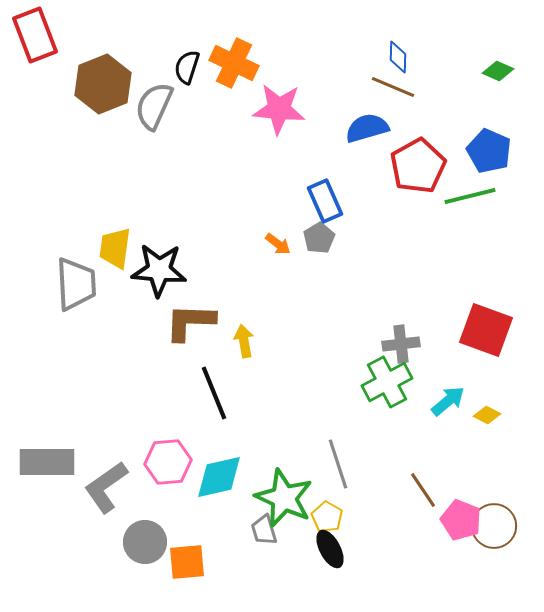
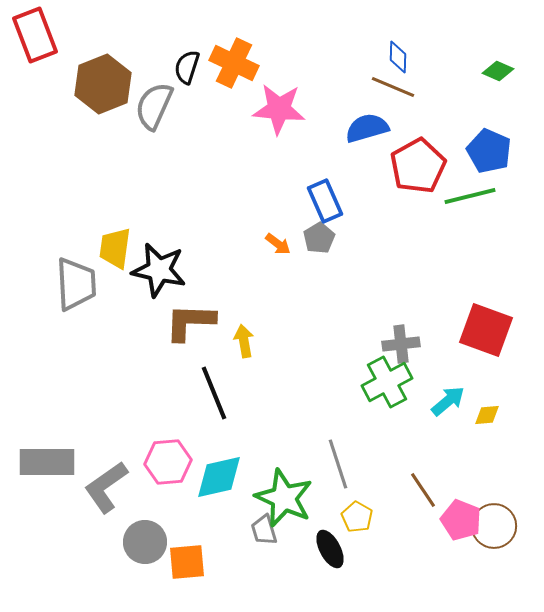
black star at (159, 270): rotated 8 degrees clockwise
yellow diamond at (487, 415): rotated 32 degrees counterclockwise
yellow pentagon at (327, 517): moved 30 px right
